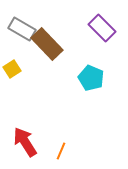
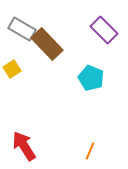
purple rectangle: moved 2 px right, 2 px down
red arrow: moved 1 px left, 4 px down
orange line: moved 29 px right
